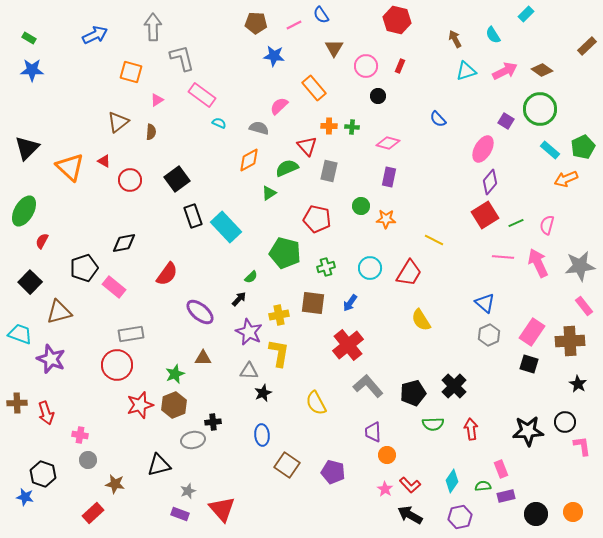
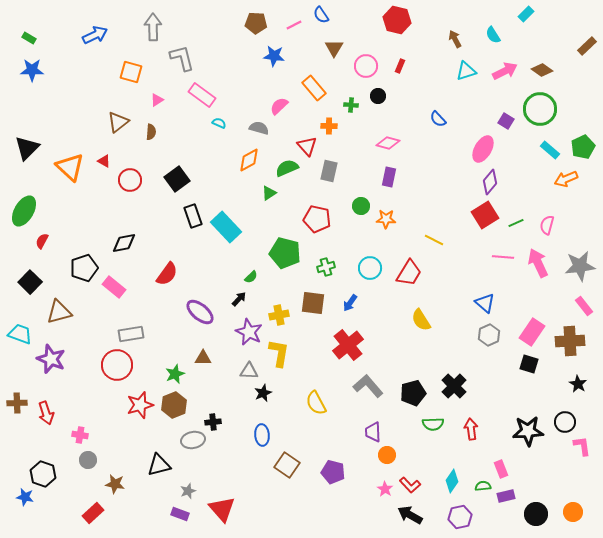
green cross at (352, 127): moved 1 px left, 22 px up
